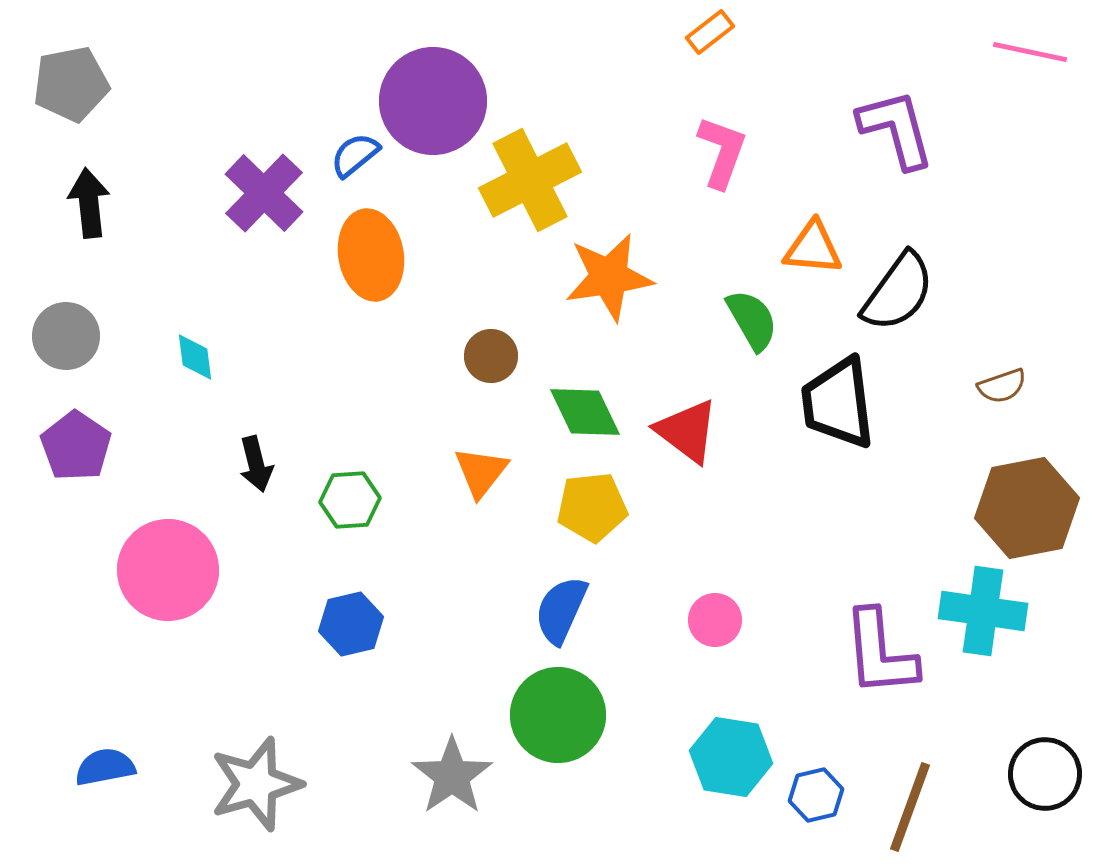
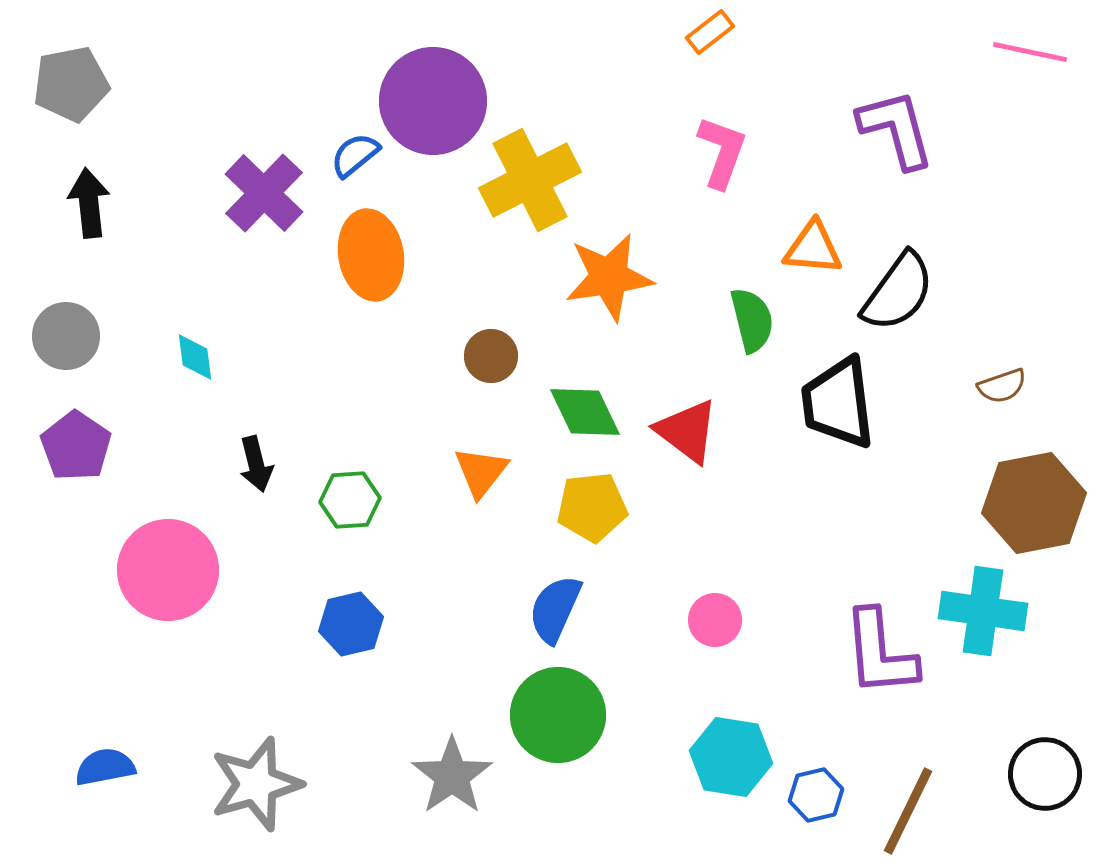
green semicircle at (752, 320): rotated 16 degrees clockwise
brown hexagon at (1027, 508): moved 7 px right, 5 px up
blue semicircle at (561, 610): moved 6 px left, 1 px up
brown line at (910, 807): moved 2 px left, 4 px down; rotated 6 degrees clockwise
